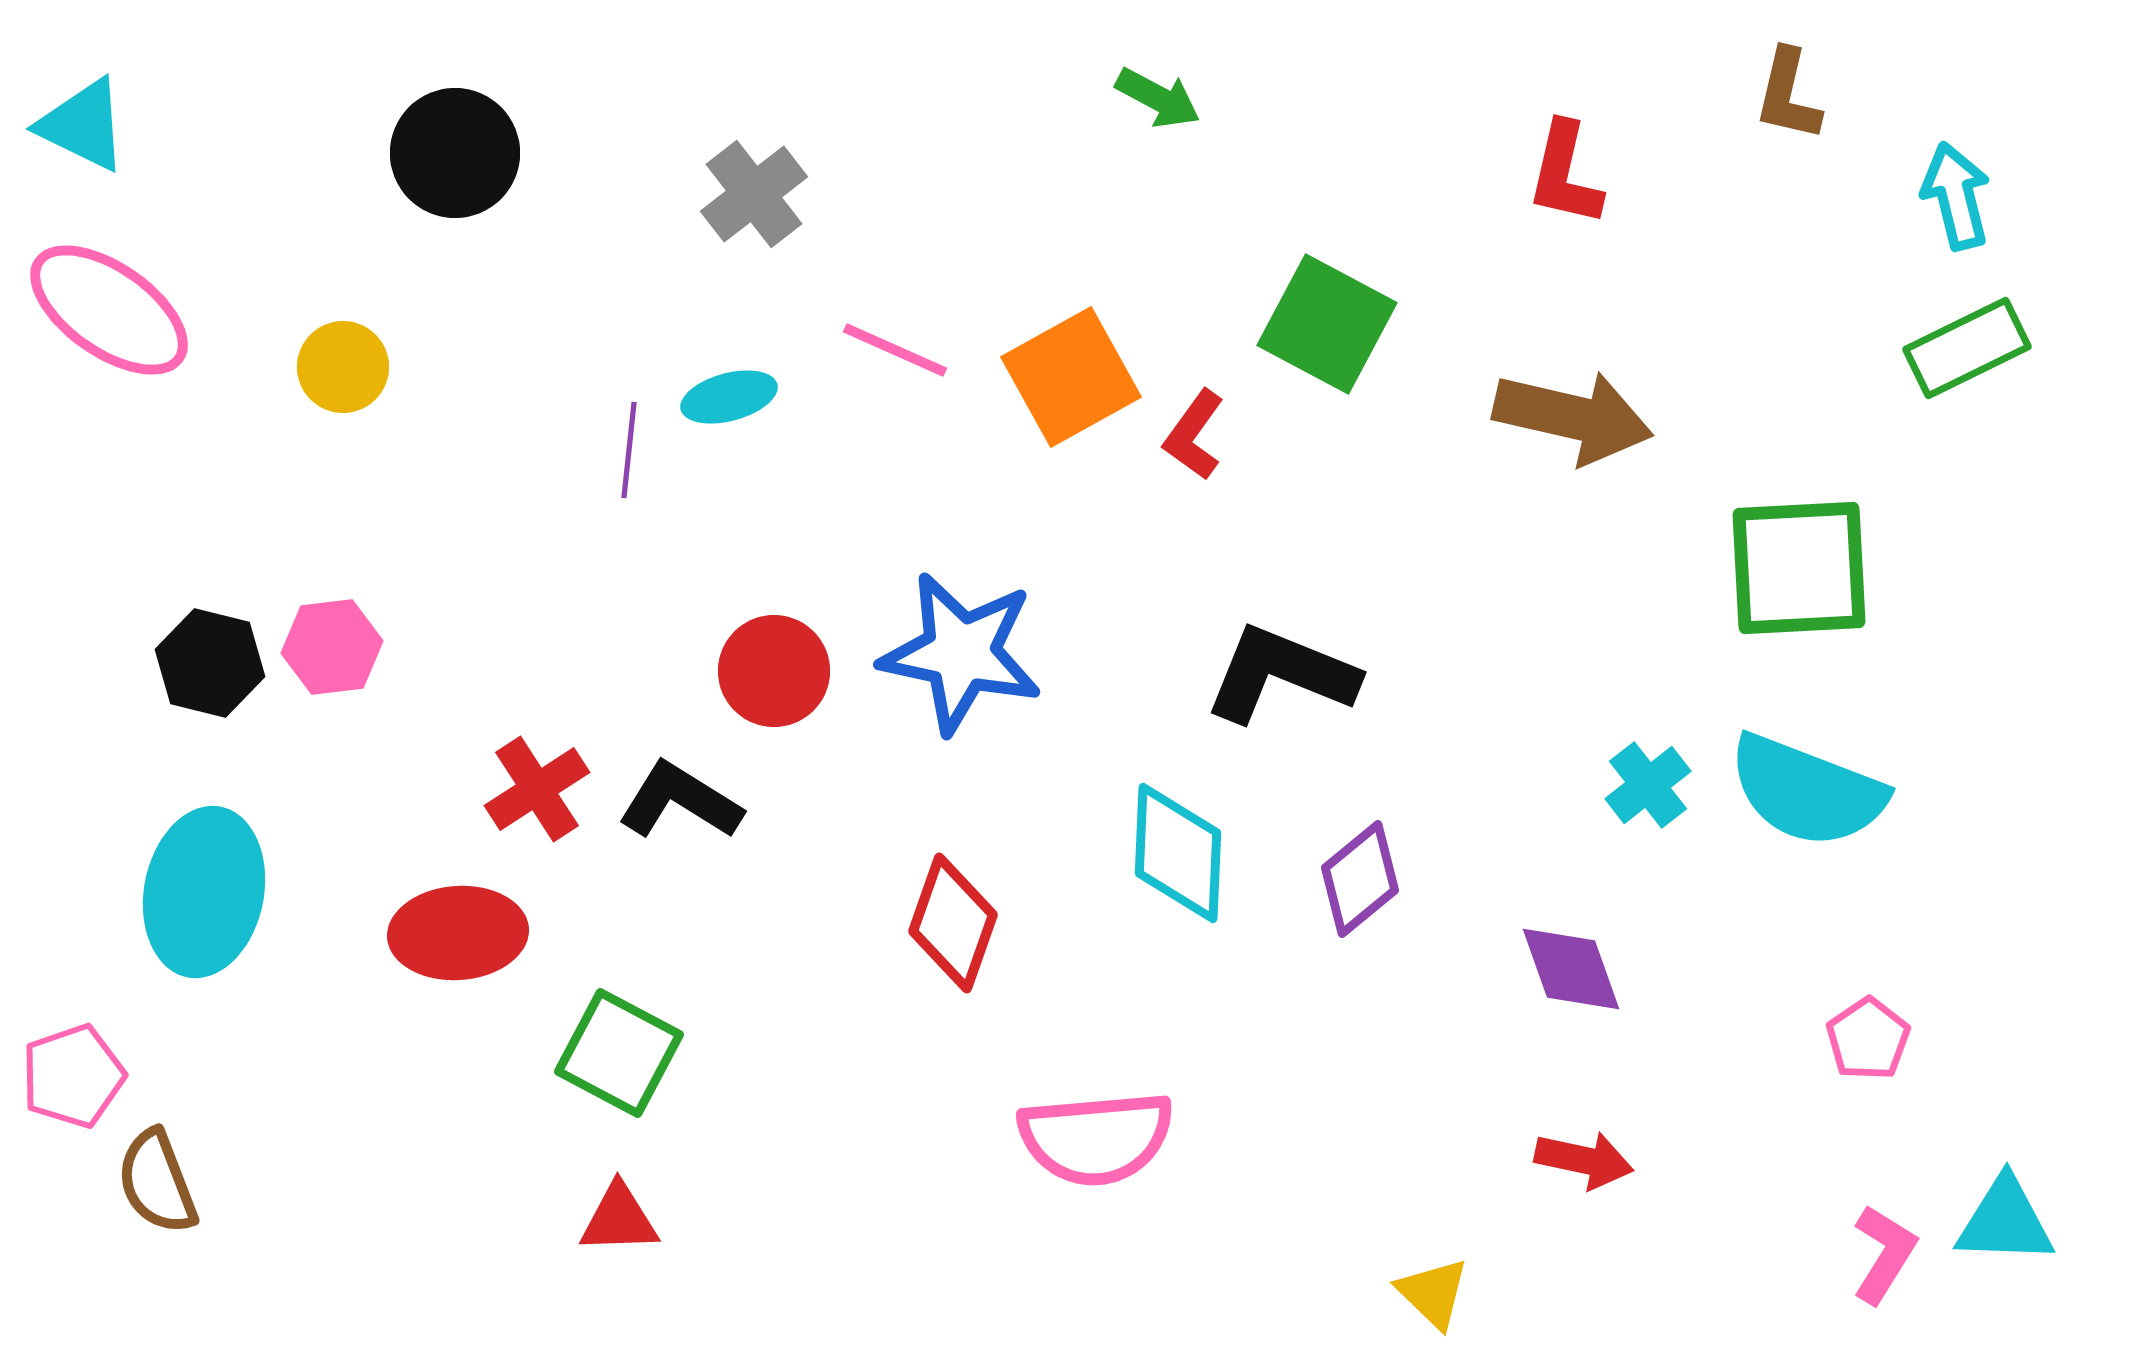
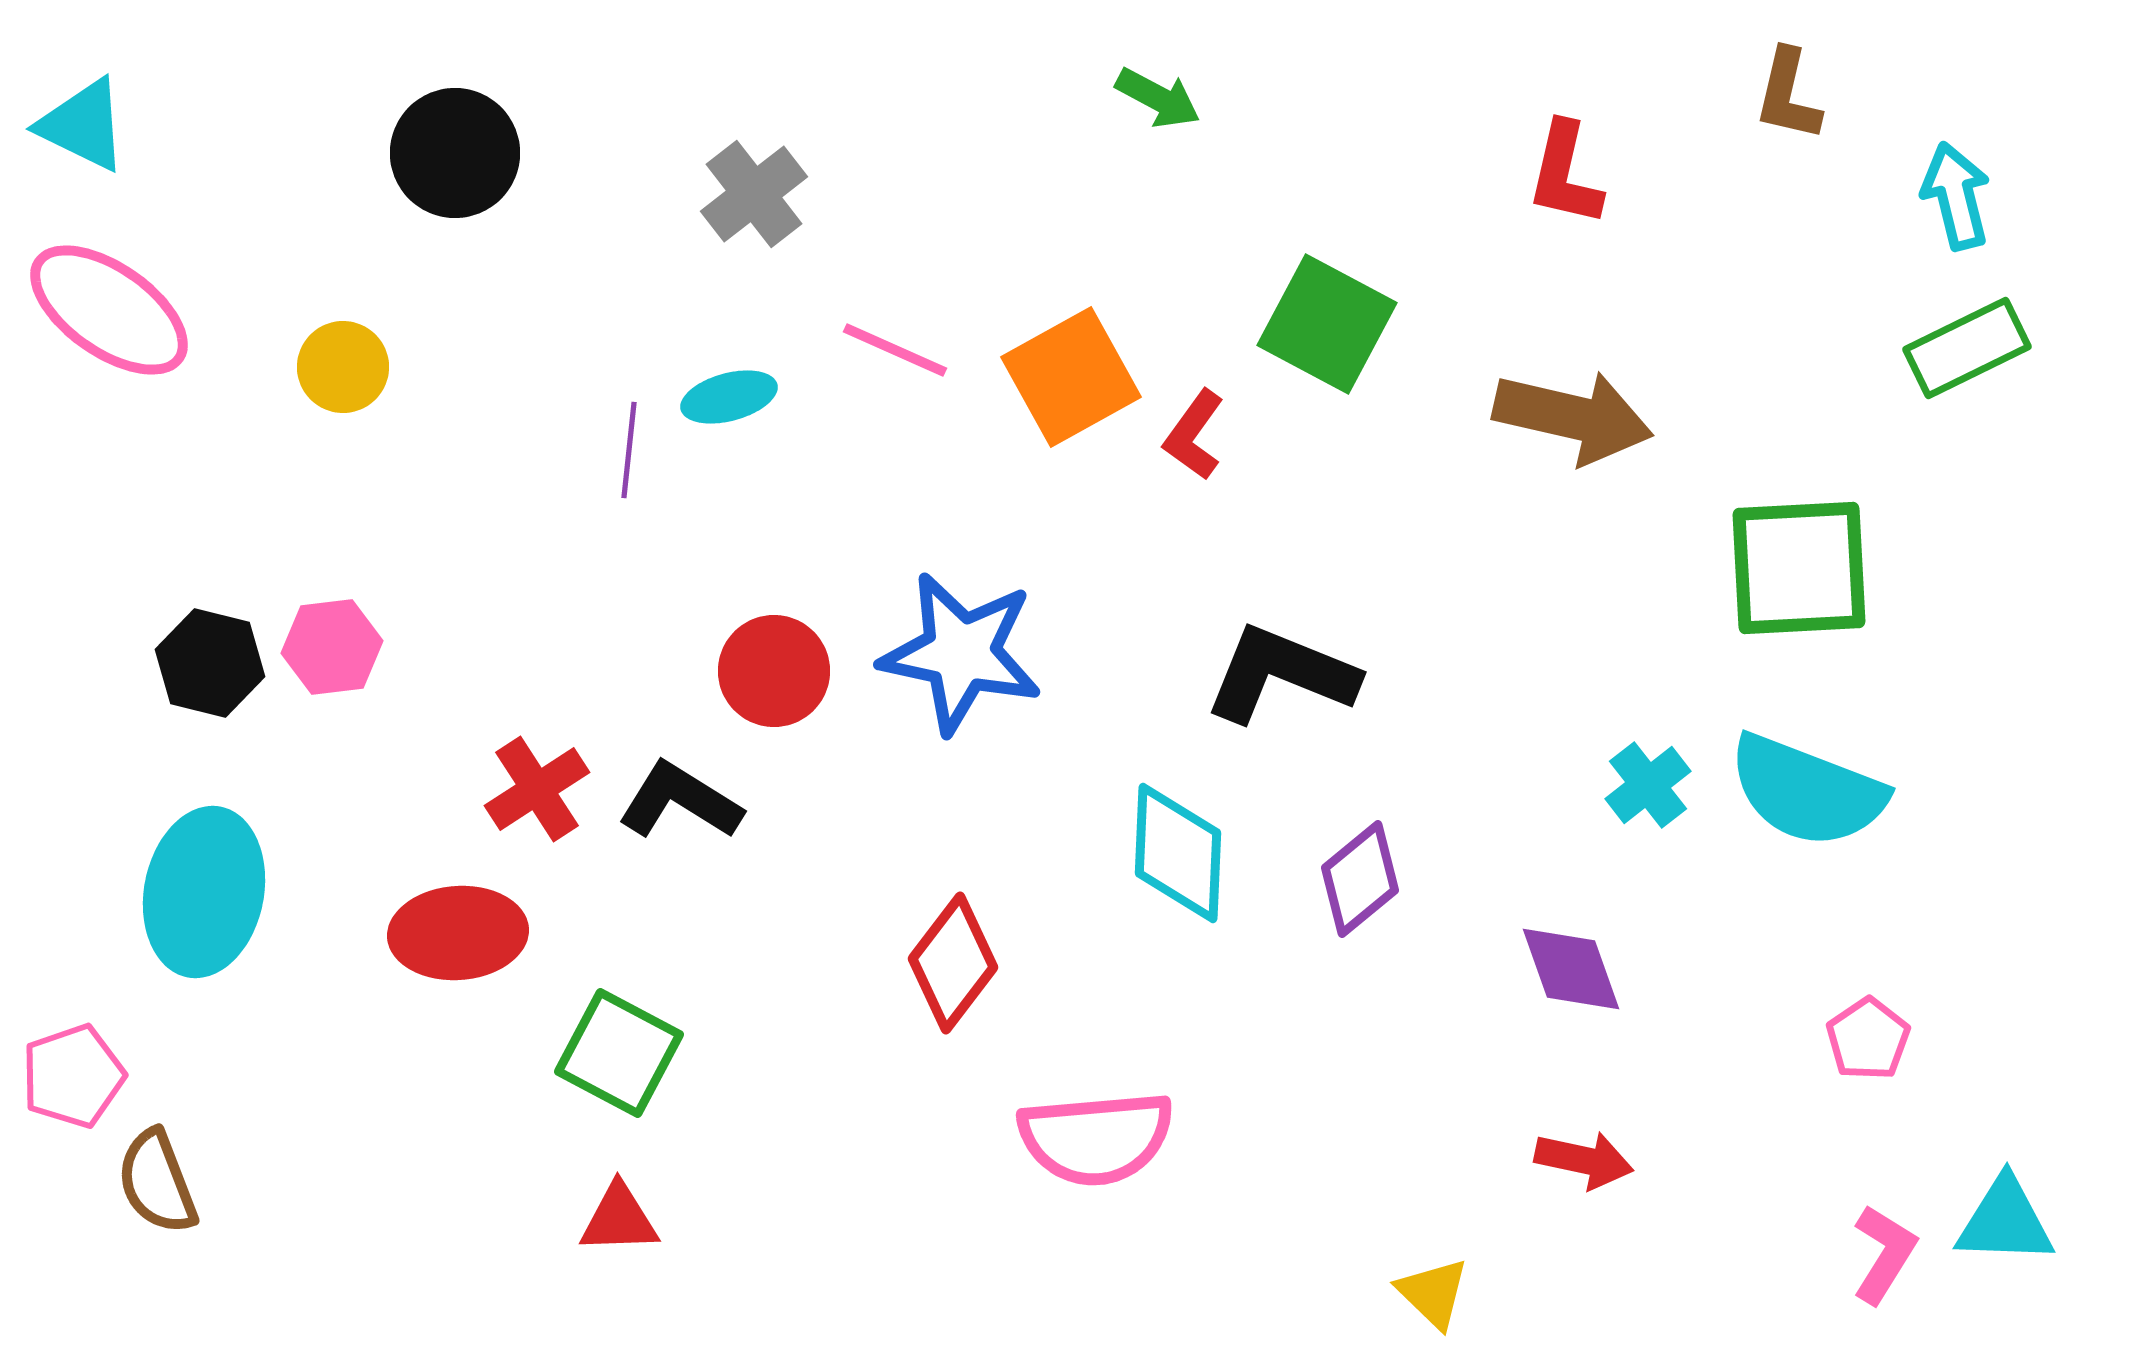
red diamond at (953, 923): moved 40 px down; rotated 18 degrees clockwise
